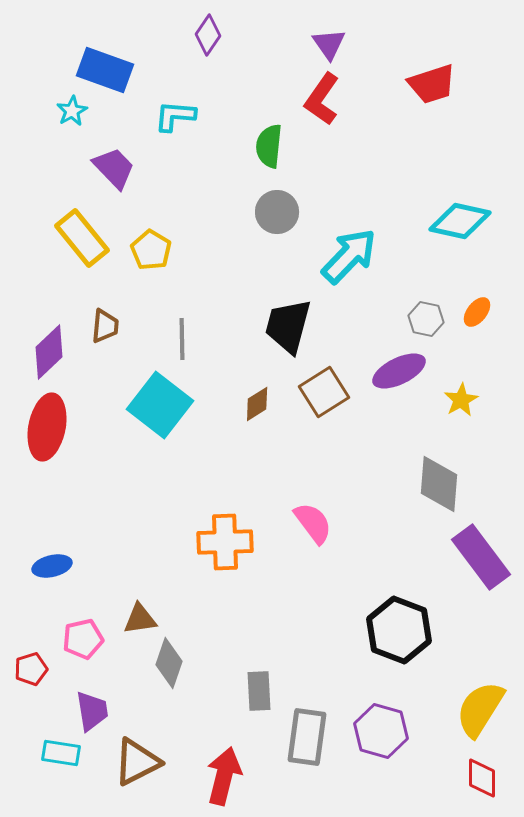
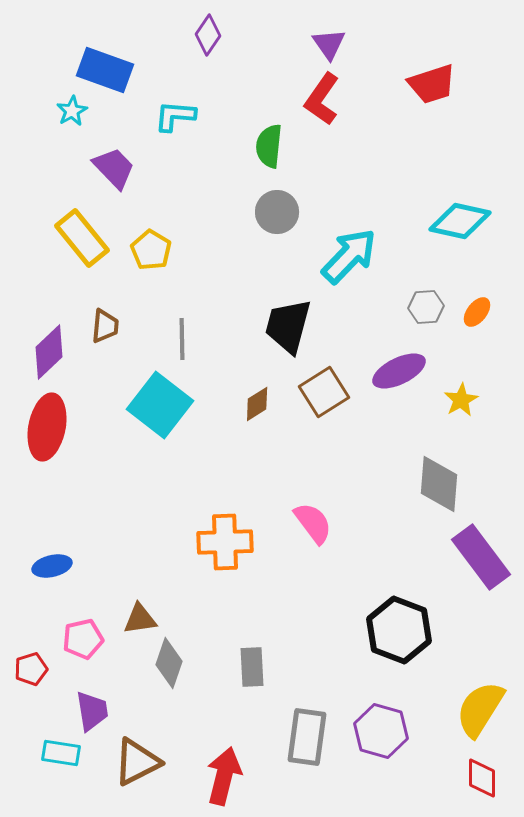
gray hexagon at (426, 319): moved 12 px up; rotated 16 degrees counterclockwise
gray rectangle at (259, 691): moved 7 px left, 24 px up
